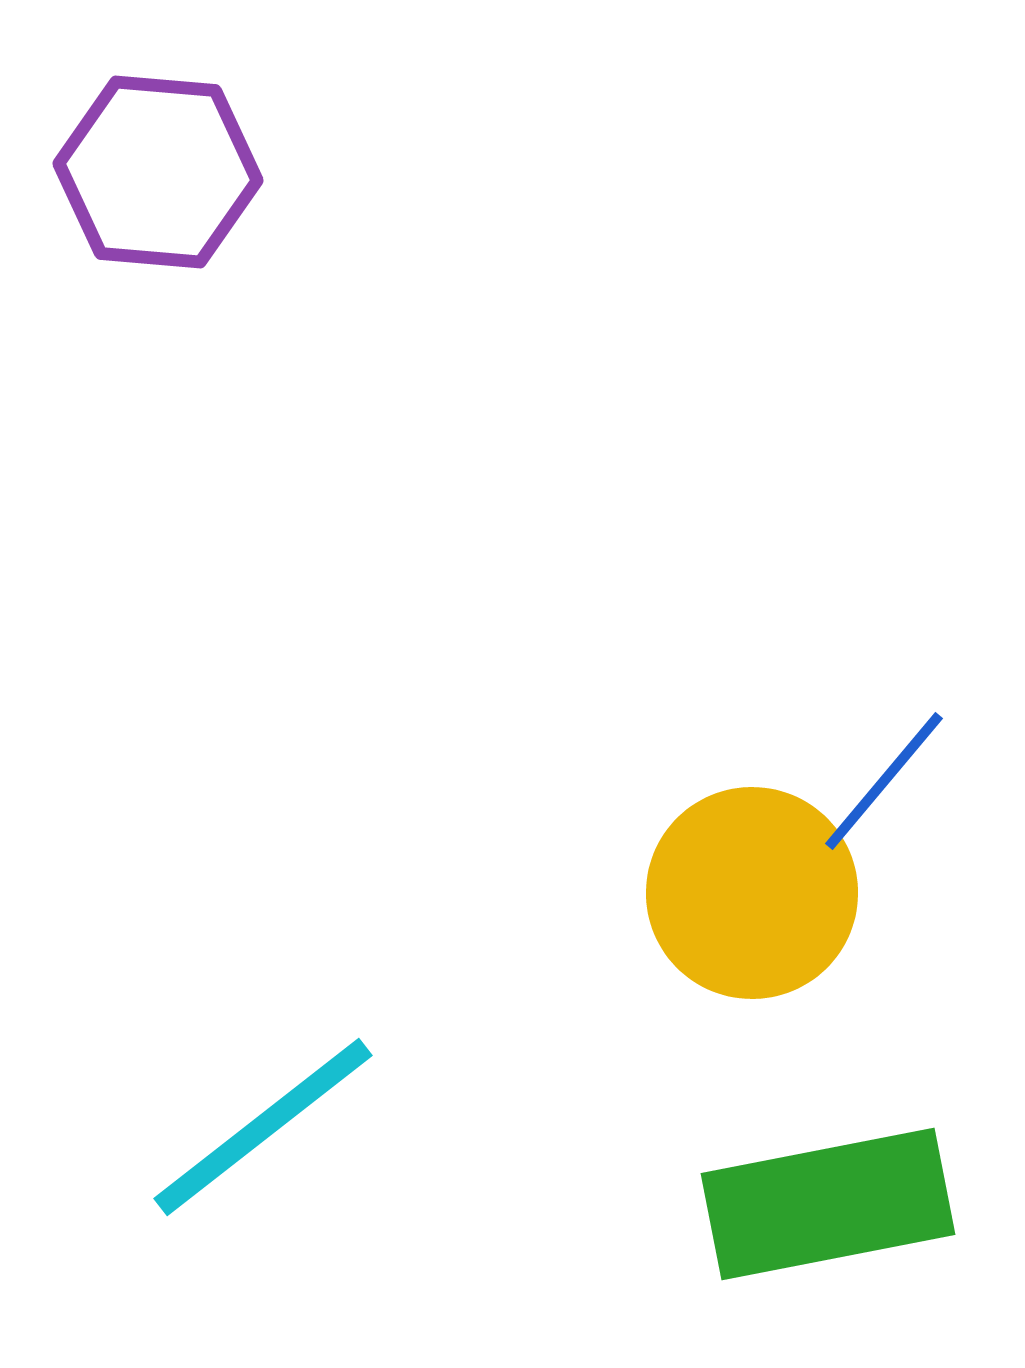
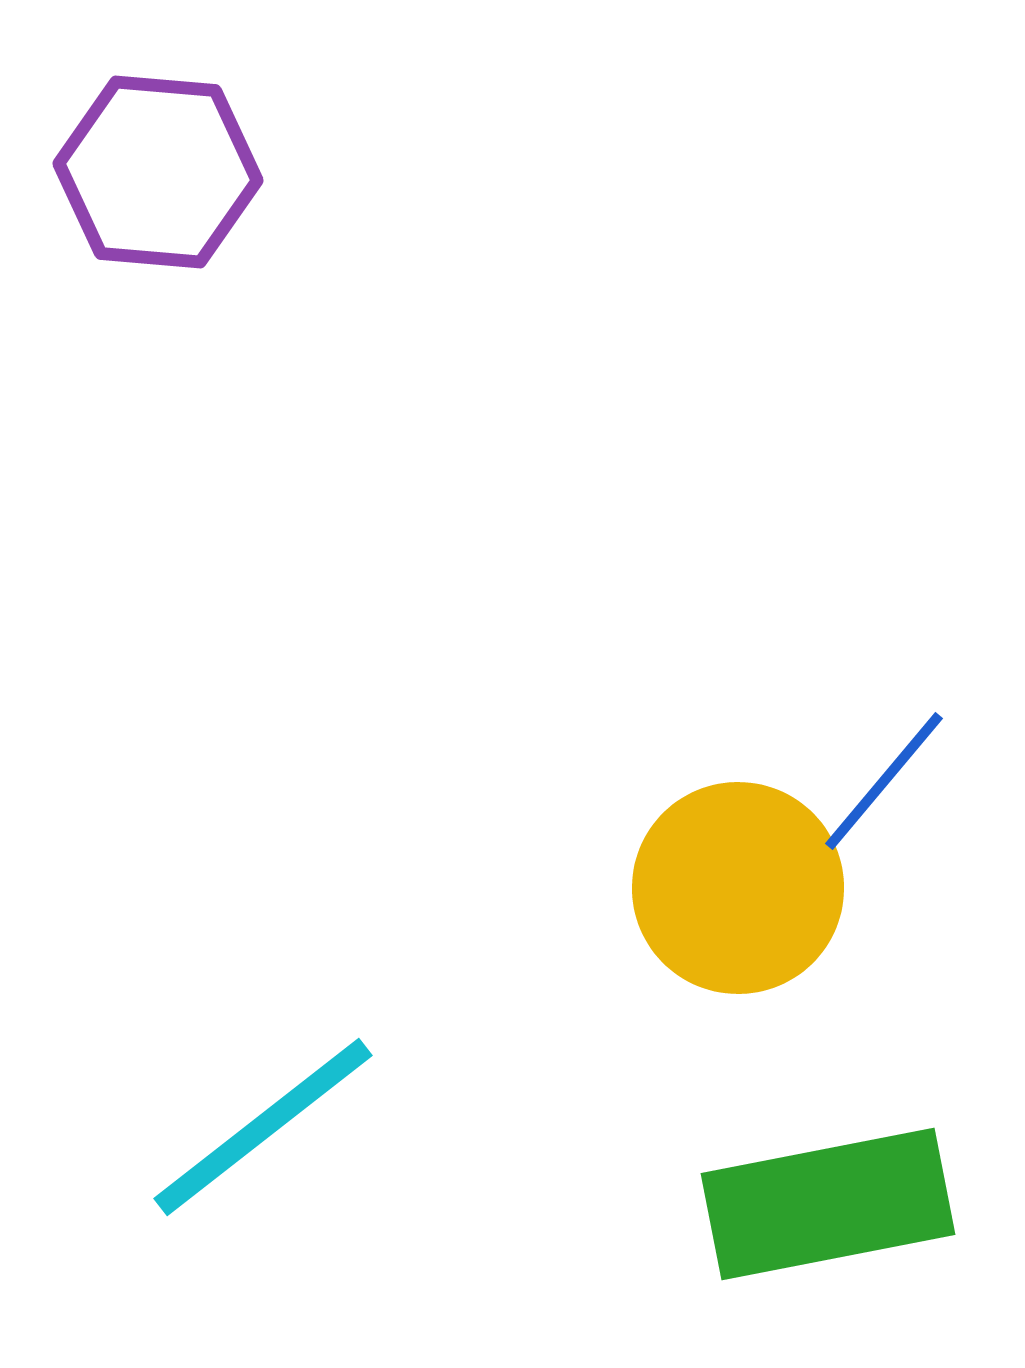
yellow circle: moved 14 px left, 5 px up
